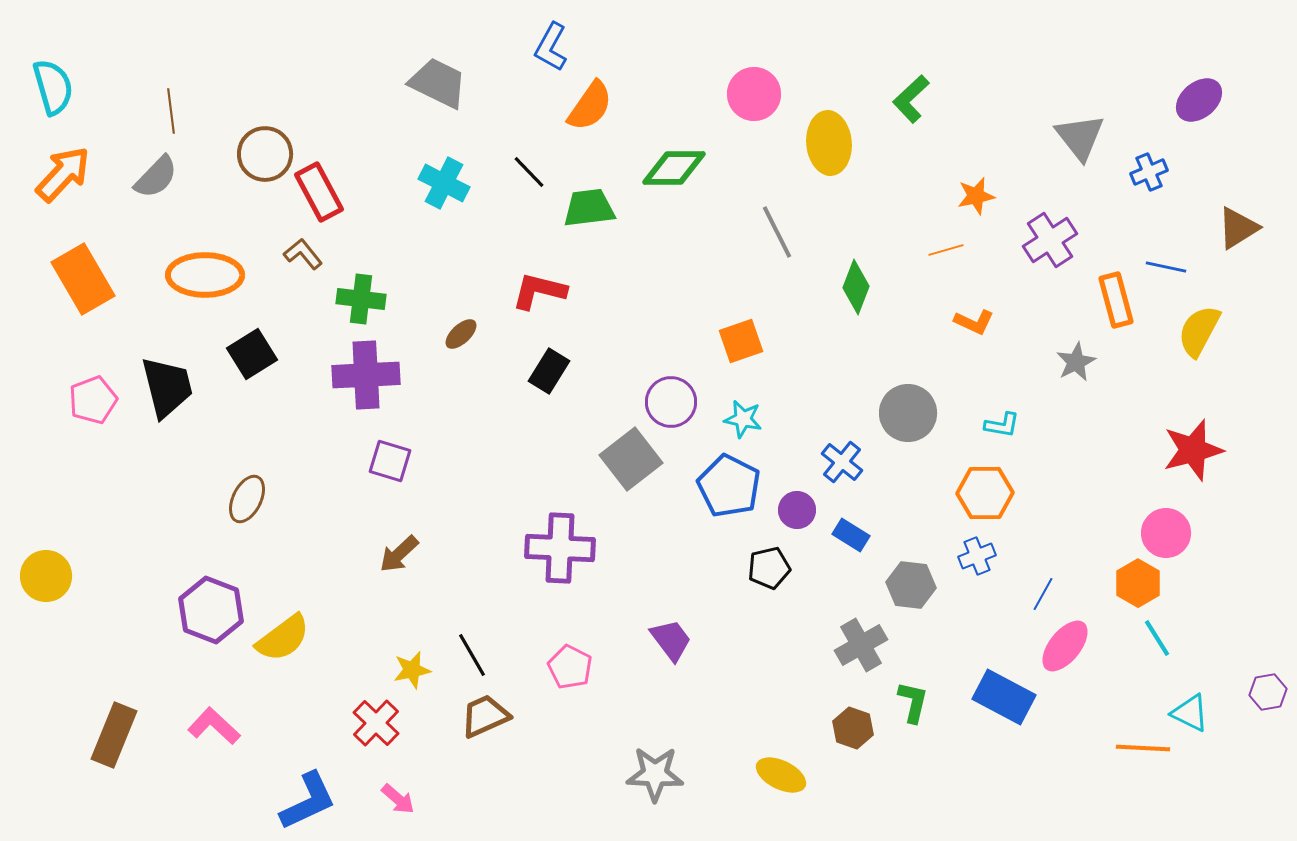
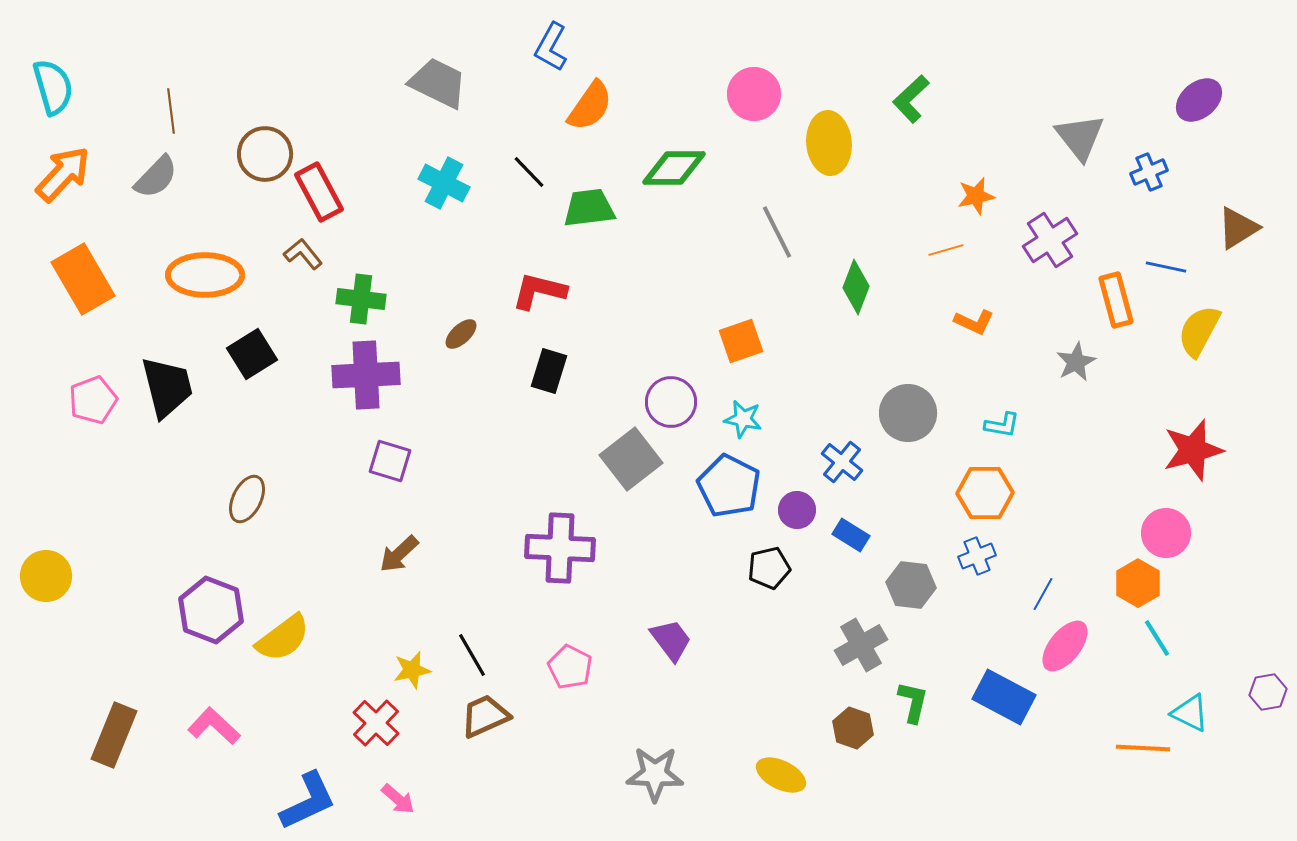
black rectangle at (549, 371): rotated 15 degrees counterclockwise
